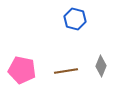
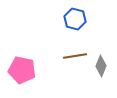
brown line: moved 9 px right, 15 px up
